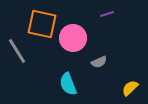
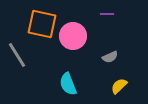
purple line: rotated 16 degrees clockwise
pink circle: moved 2 px up
gray line: moved 4 px down
gray semicircle: moved 11 px right, 5 px up
yellow semicircle: moved 11 px left, 2 px up
